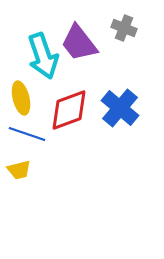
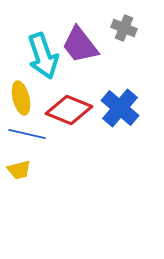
purple trapezoid: moved 1 px right, 2 px down
red diamond: rotated 42 degrees clockwise
blue line: rotated 6 degrees counterclockwise
